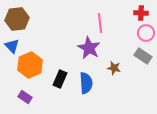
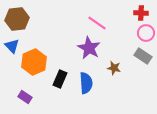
pink line: moved 3 px left; rotated 48 degrees counterclockwise
orange hexagon: moved 4 px right, 3 px up
